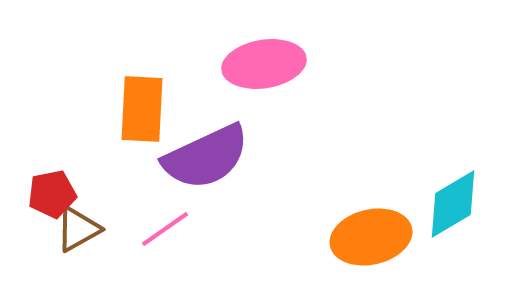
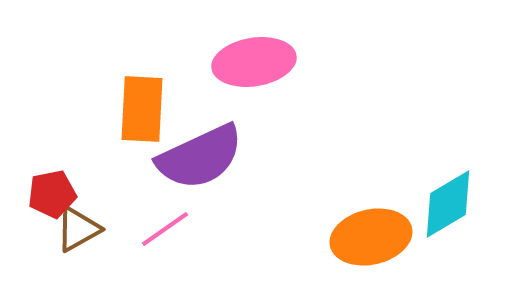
pink ellipse: moved 10 px left, 2 px up
purple semicircle: moved 6 px left
cyan diamond: moved 5 px left
